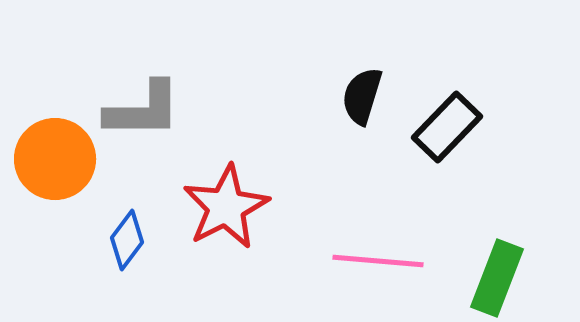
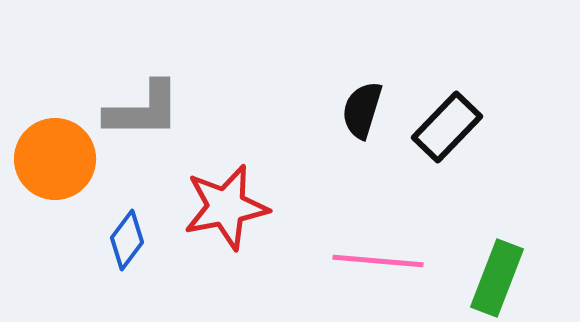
black semicircle: moved 14 px down
red star: rotated 16 degrees clockwise
